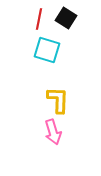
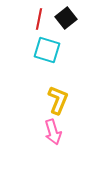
black square: rotated 20 degrees clockwise
yellow L-shape: rotated 20 degrees clockwise
